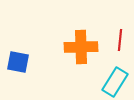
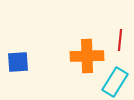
orange cross: moved 6 px right, 9 px down
blue square: rotated 15 degrees counterclockwise
